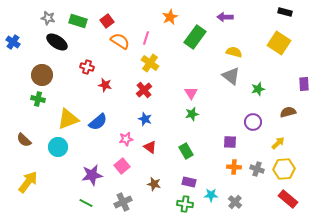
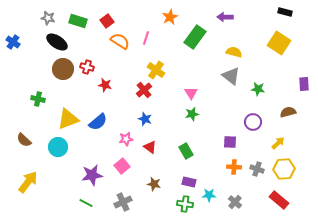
yellow cross at (150, 63): moved 6 px right, 7 px down
brown circle at (42, 75): moved 21 px right, 6 px up
green star at (258, 89): rotated 24 degrees clockwise
cyan star at (211, 195): moved 2 px left
red rectangle at (288, 199): moved 9 px left, 1 px down
